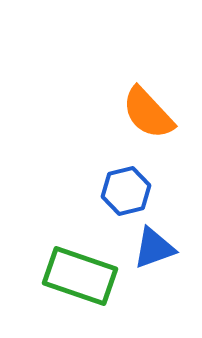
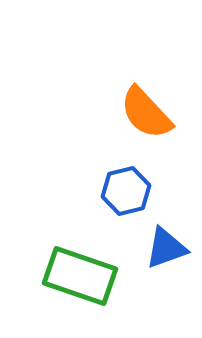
orange semicircle: moved 2 px left
blue triangle: moved 12 px right
